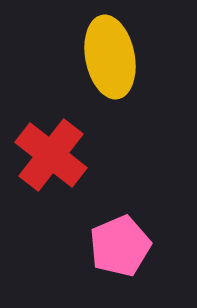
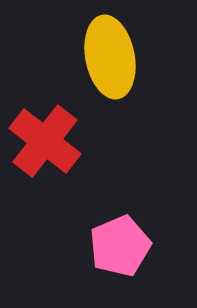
red cross: moved 6 px left, 14 px up
